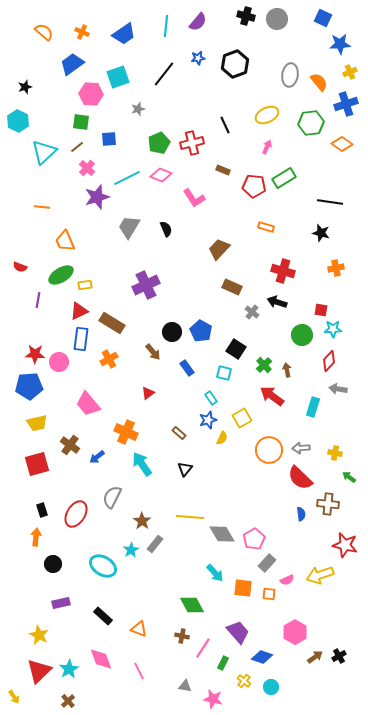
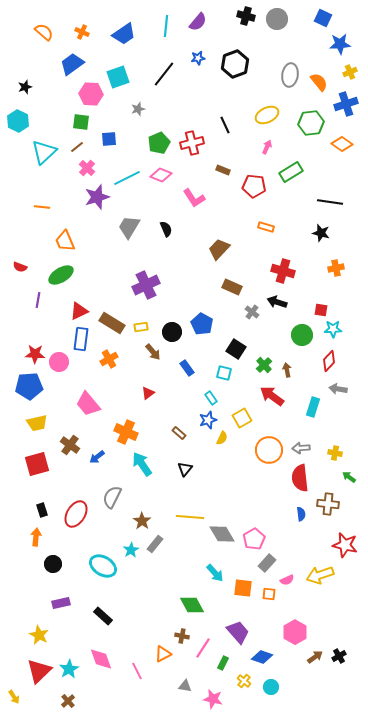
green rectangle at (284, 178): moved 7 px right, 6 px up
yellow rectangle at (85, 285): moved 56 px right, 42 px down
blue pentagon at (201, 331): moved 1 px right, 7 px up
red semicircle at (300, 478): rotated 40 degrees clockwise
orange triangle at (139, 629): moved 24 px right, 25 px down; rotated 48 degrees counterclockwise
pink line at (139, 671): moved 2 px left
